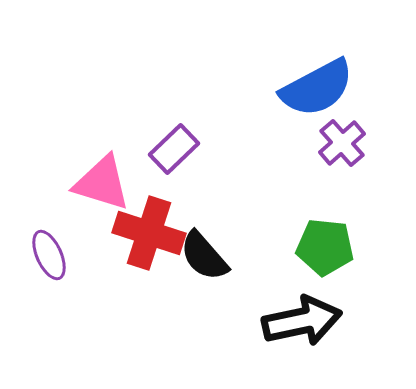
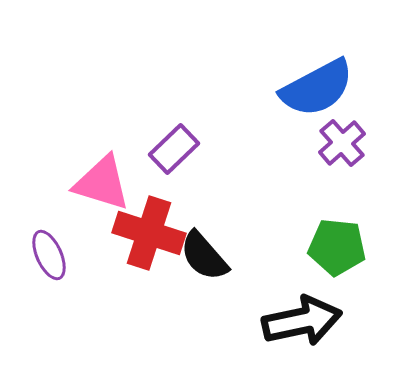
green pentagon: moved 12 px right
